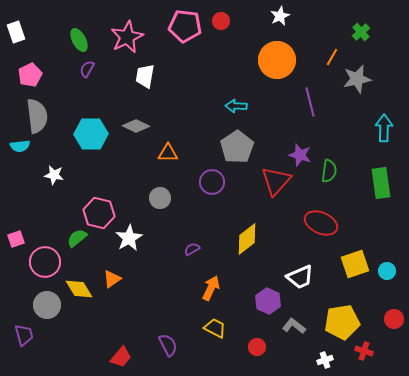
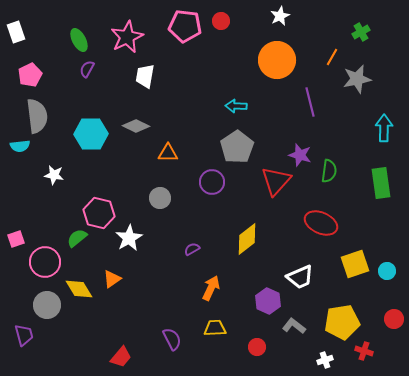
green cross at (361, 32): rotated 12 degrees clockwise
yellow trapezoid at (215, 328): rotated 30 degrees counterclockwise
purple semicircle at (168, 345): moved 4 px right, 6 px up
